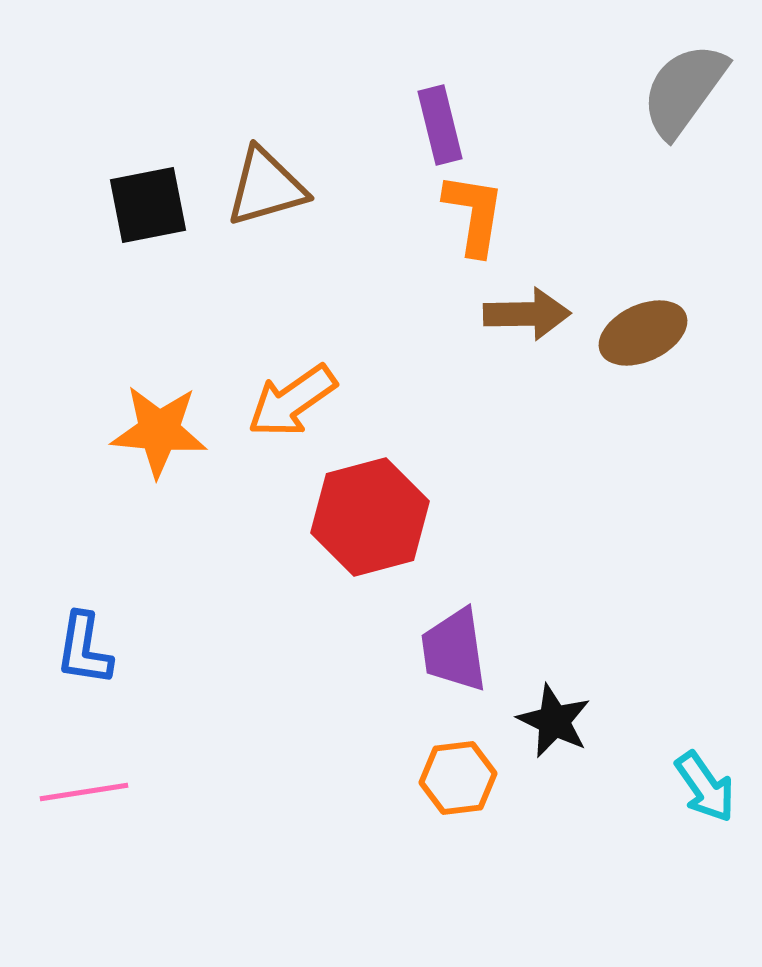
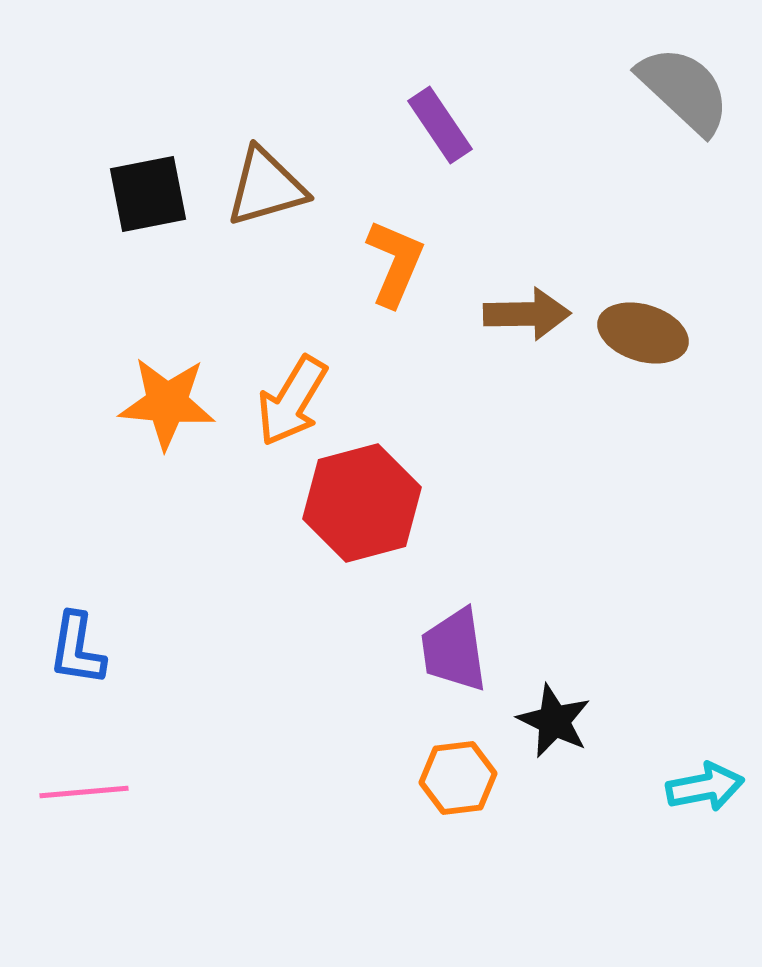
gray semicircle: rotated 97 degrees clockwise
purple rectangle: rotated 20 degrees counterclockwise
black square: moved 11 px up
orange L-shape: moved 79 px left, 49 px down; rotated 14 degrees clockwise
brown ellipse: rotated 42 degrees clockwise
orange arrow: rotated 24 degrees counterclockwise
orange star: moved 8 px right, 28 px up
red hexagon: moved 8 px left, 14 px up
blue L-shape: moved 7 px left
cyan arrow: rotated 66 degrees counterclockwise
pink line: rotated 4 degrees clockwise
